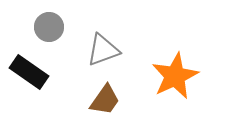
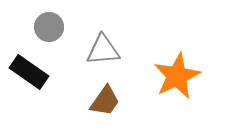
gray triangle: rotated 15 degrees clockwise
orange star: moved 2 px right
brown trapezoid: moved 1 px down
